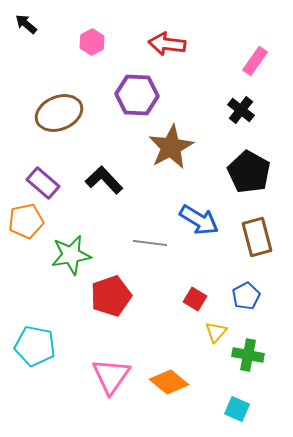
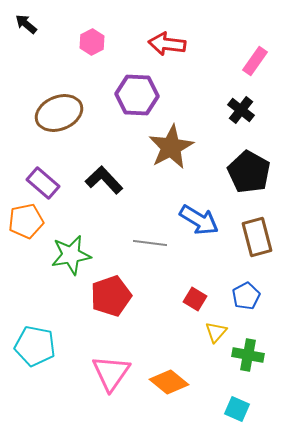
pink triangle: moved 3 px up
